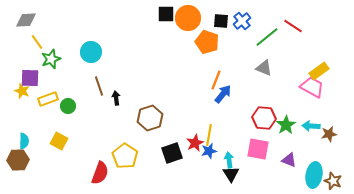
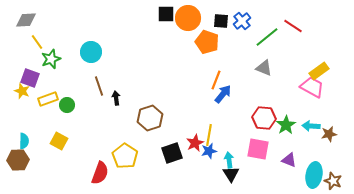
purple square at (30, 78): rotated 18 degrees clockwise
green circle at (68, 106): moved 1 px left, 1 px up
